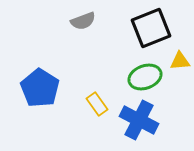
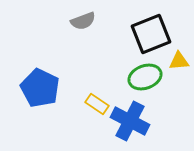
black square: moved 6 px down
yellow triangle: moved 1 px left
blue pentagon: rotated 6 degrees counterclockwise
yellow rectangle: rotated 20 degrees counterclockwise
blue cross: moved 9 px left, 1 px down
